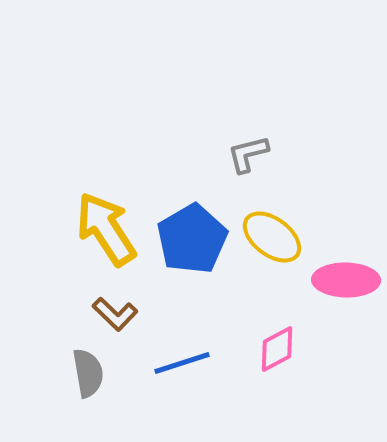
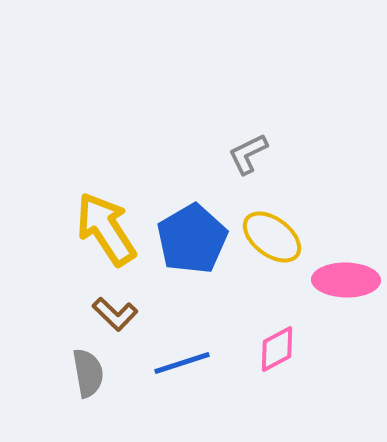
gray L-shape: rotated 12 degrees counterclockwise
